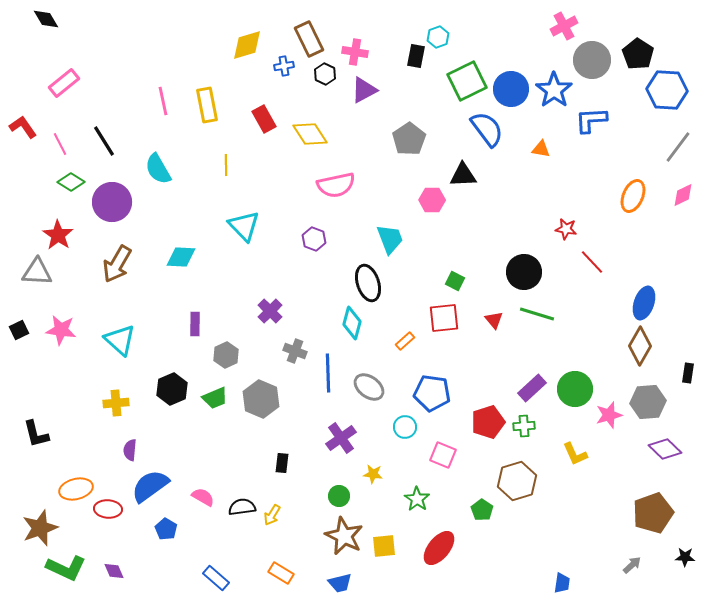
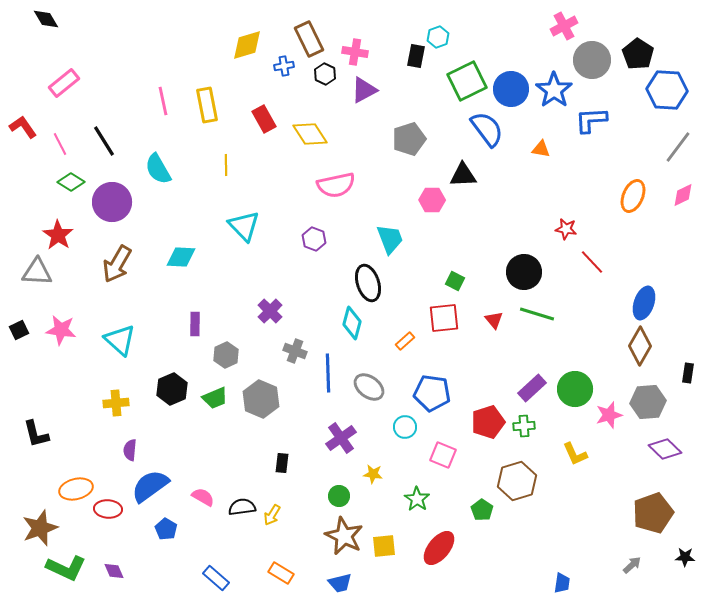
gray pentagon at (409, 139): rotated 16 degrees clockwise
